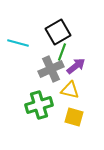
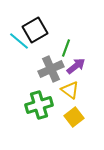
black square: moved 23 px left, 2 px up
cyan line: moved 1 px right, 2 px up; rotated 25 degrees clockwise
green line: moved 4 px right, 4 px up
yellow triangle: rotated 24 degrees clockwise
yellow square: rotated 36 degrees clockwise
